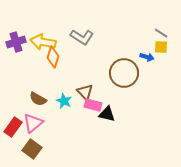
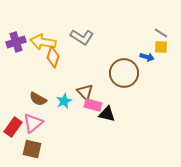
cyan star: rotated 21 degrees clockwise
brown square: rotated 24 degrees counterclockwise
